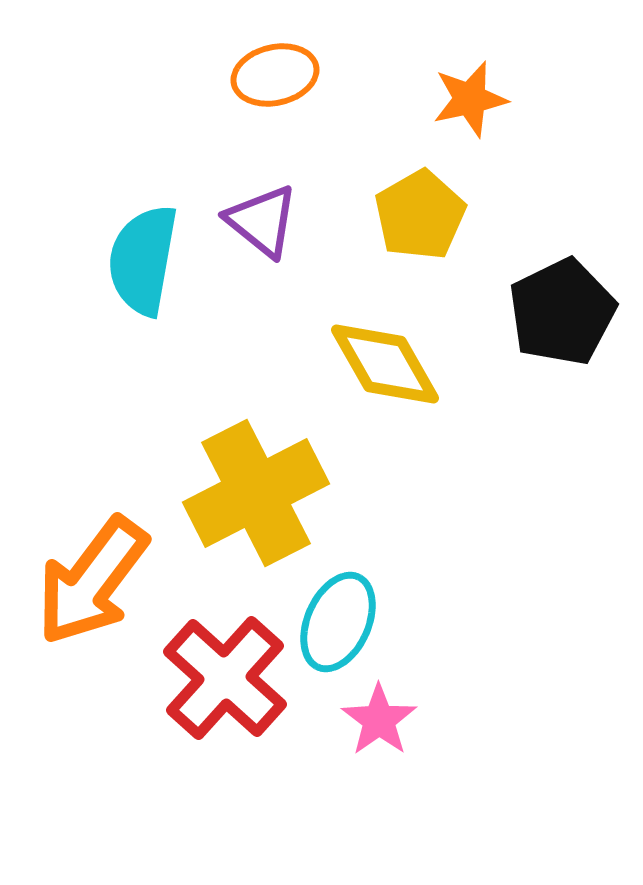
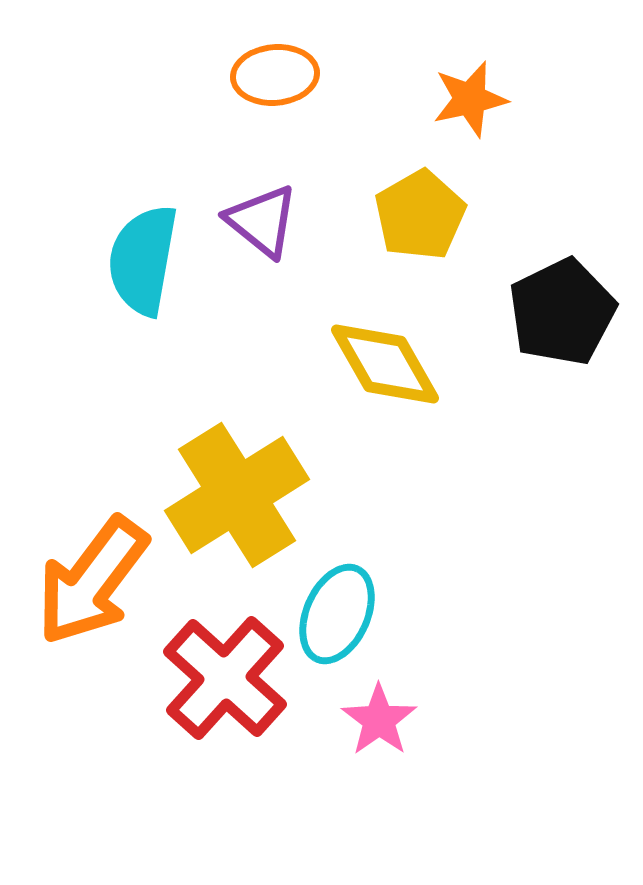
orange ellipse: rotated 8 degrees clockwise
yellow cross: moved 19 px left, 2 px down; rotated 5 degrees counterclockwise
cyan ellipse: moved 1 px left, 8 px up
